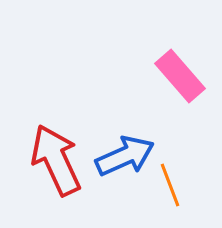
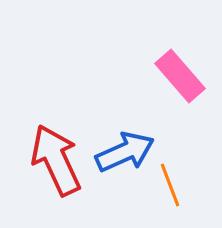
blue arrow: moved 4 px up
